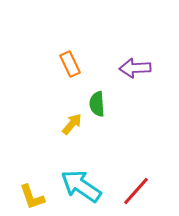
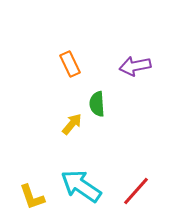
purple arrow: moved 2 px up; rotated 8 degrees counterclockwise
